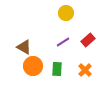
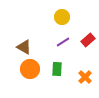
yellow circle: moved 4 px left, 4 px down
orange circle: moved 3 px left, 3 px down
orange cross: moved 7 px down
